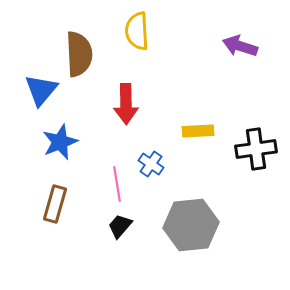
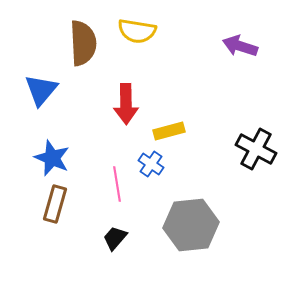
yellow semicircle: rotated 78 degrees counterclockwise
brown semicircle: moved 4 px right, 11 px up
yellow rectangle: moved 29 px left; rotated 12 degrees counterclockwise
blue star: moved 8 px left, 16 px down; rotated 27 degrees counterclockwise
black cross: rotated 36 degrees clockwise
black trapezoid: moved 5 px left, 12 px down
